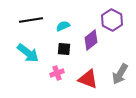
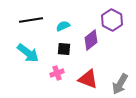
gray arrow: moved 10 px down
